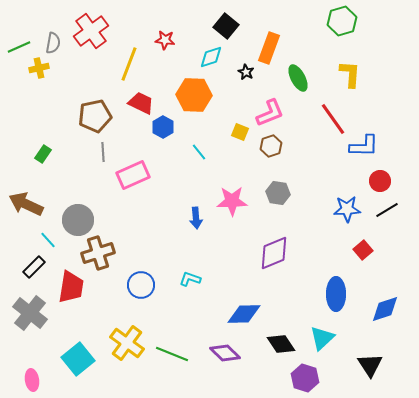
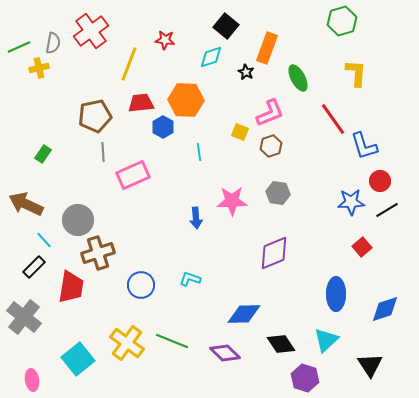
orange rectangle at (269, 48): moved 2 px left
yellow L-shape at (350, 74): moved 6 px right, 1 px up
orange hexagon at (194, 95): moved 8 px left, 5 px down
red trapezoid at (141, 103): rotated 32 degrees counterclockwise
blue L-shape at (364, 146): rotated 72 degrees clockwise
cyan line at (199, 152): rotated 30 degrees clockwise
blue star at (347, 209): moved 4 px right, 7 px up
cyan line at (48, 240): moved 4 px left
red square at (363, 250): moved 1 px left, 3 px up
gray cross at (30, 313): moved 6 px left, 4 px down
cyan triangle at (322, 338): moved 4 px right, 2 px down
green line at (172, 354): moved 13 px up
